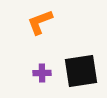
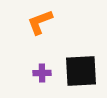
black square: rotated 6 degrees clockwise
